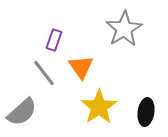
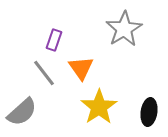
orange triangle: moved 1 px down
black ellipse: moved 3 px right
